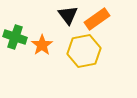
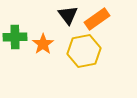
green cross: rotated 20 degrees counterclockwise
orange star: moved 1 px right, 1 px up
